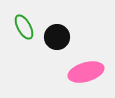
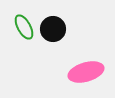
black circle: moved 4 px left, 8 px up
